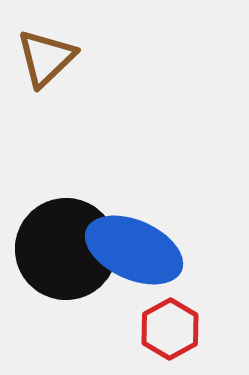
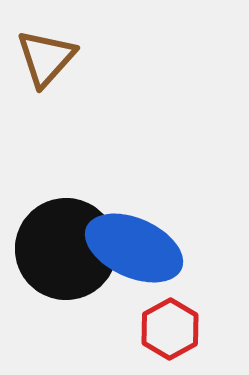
brown triangle: rotated 4 degrees counterclockwise
blue ellipse: moved 2 px up
